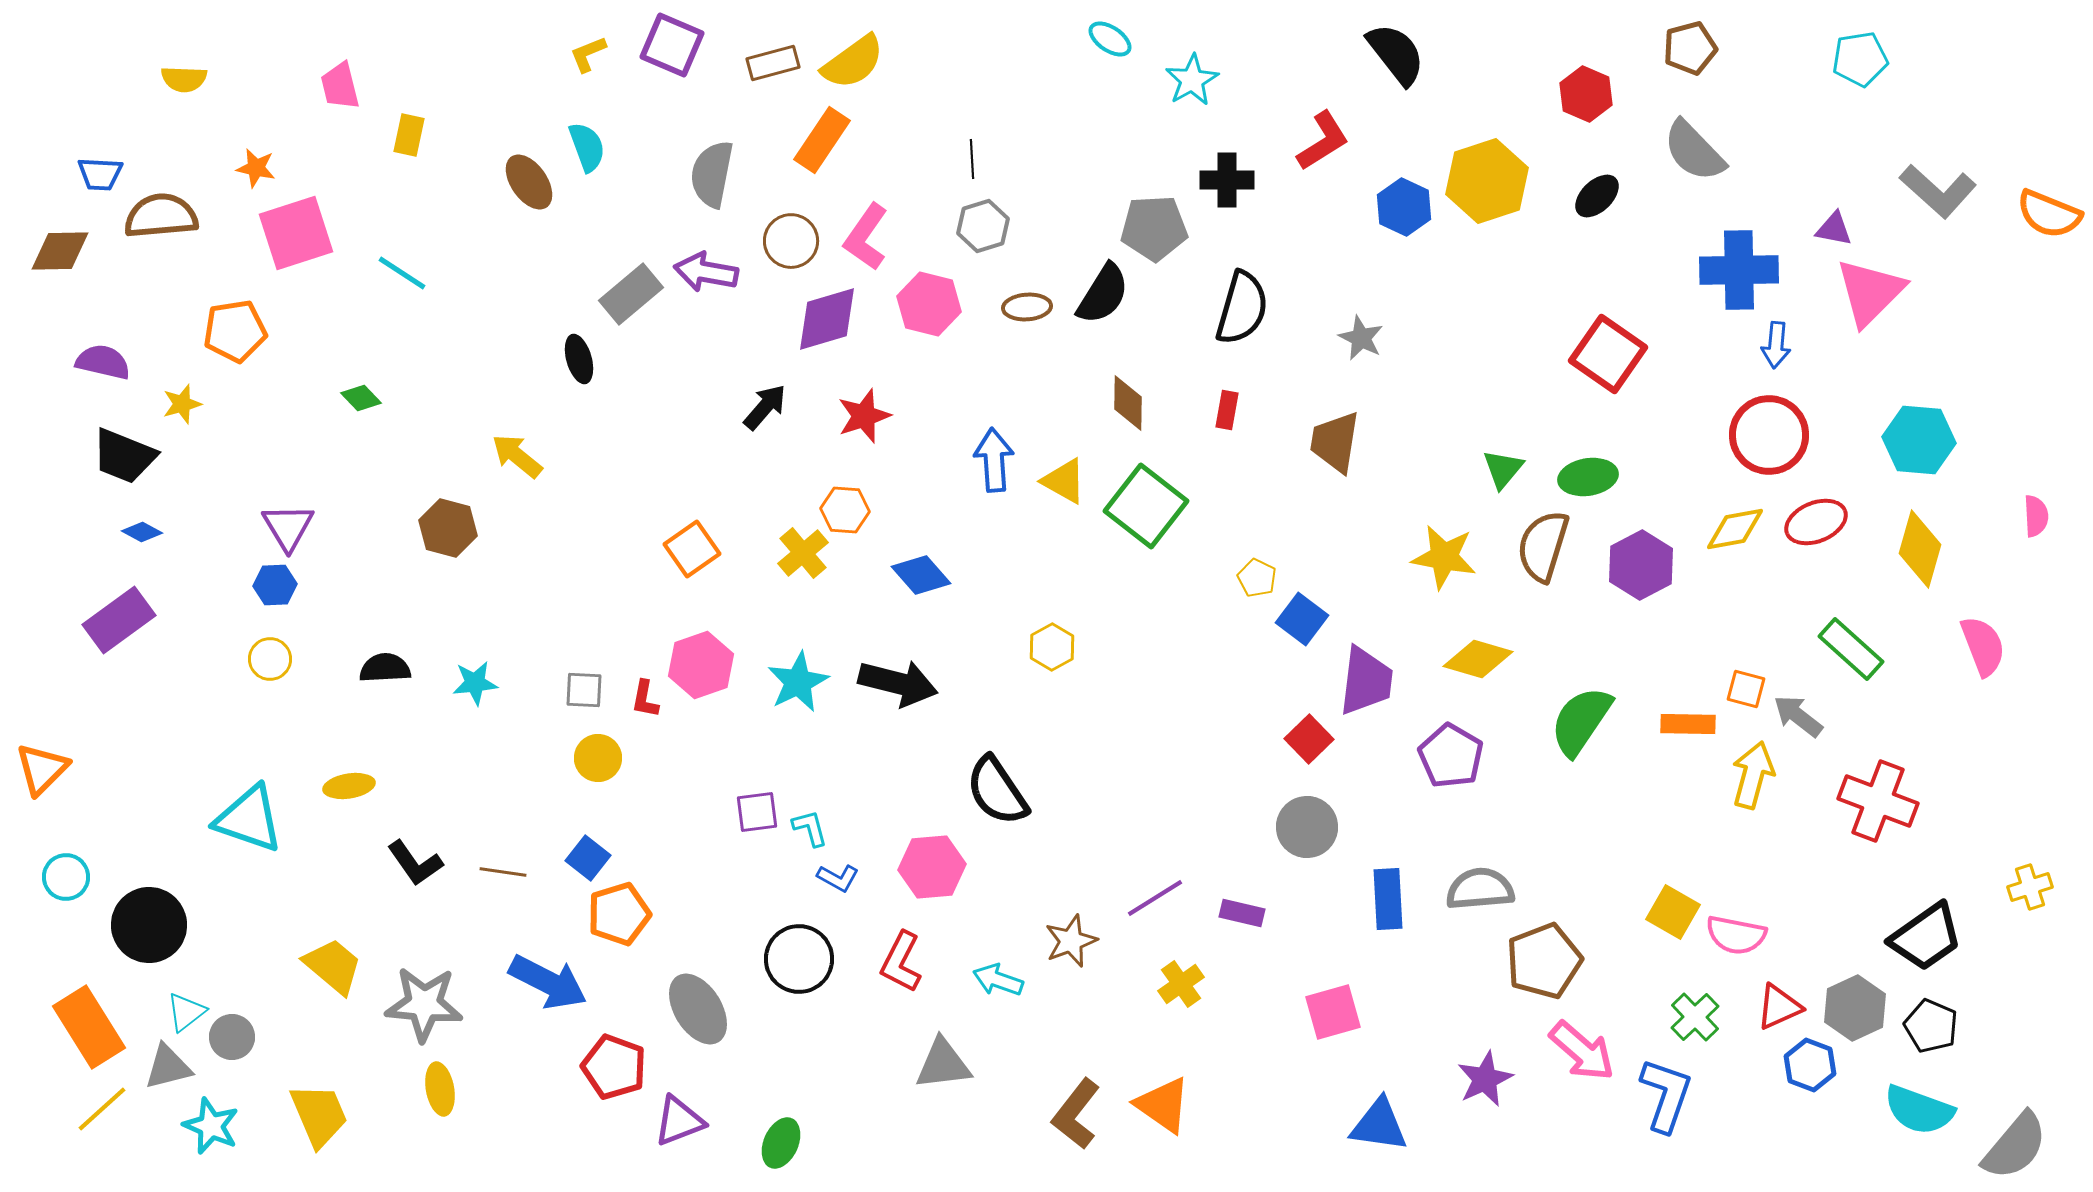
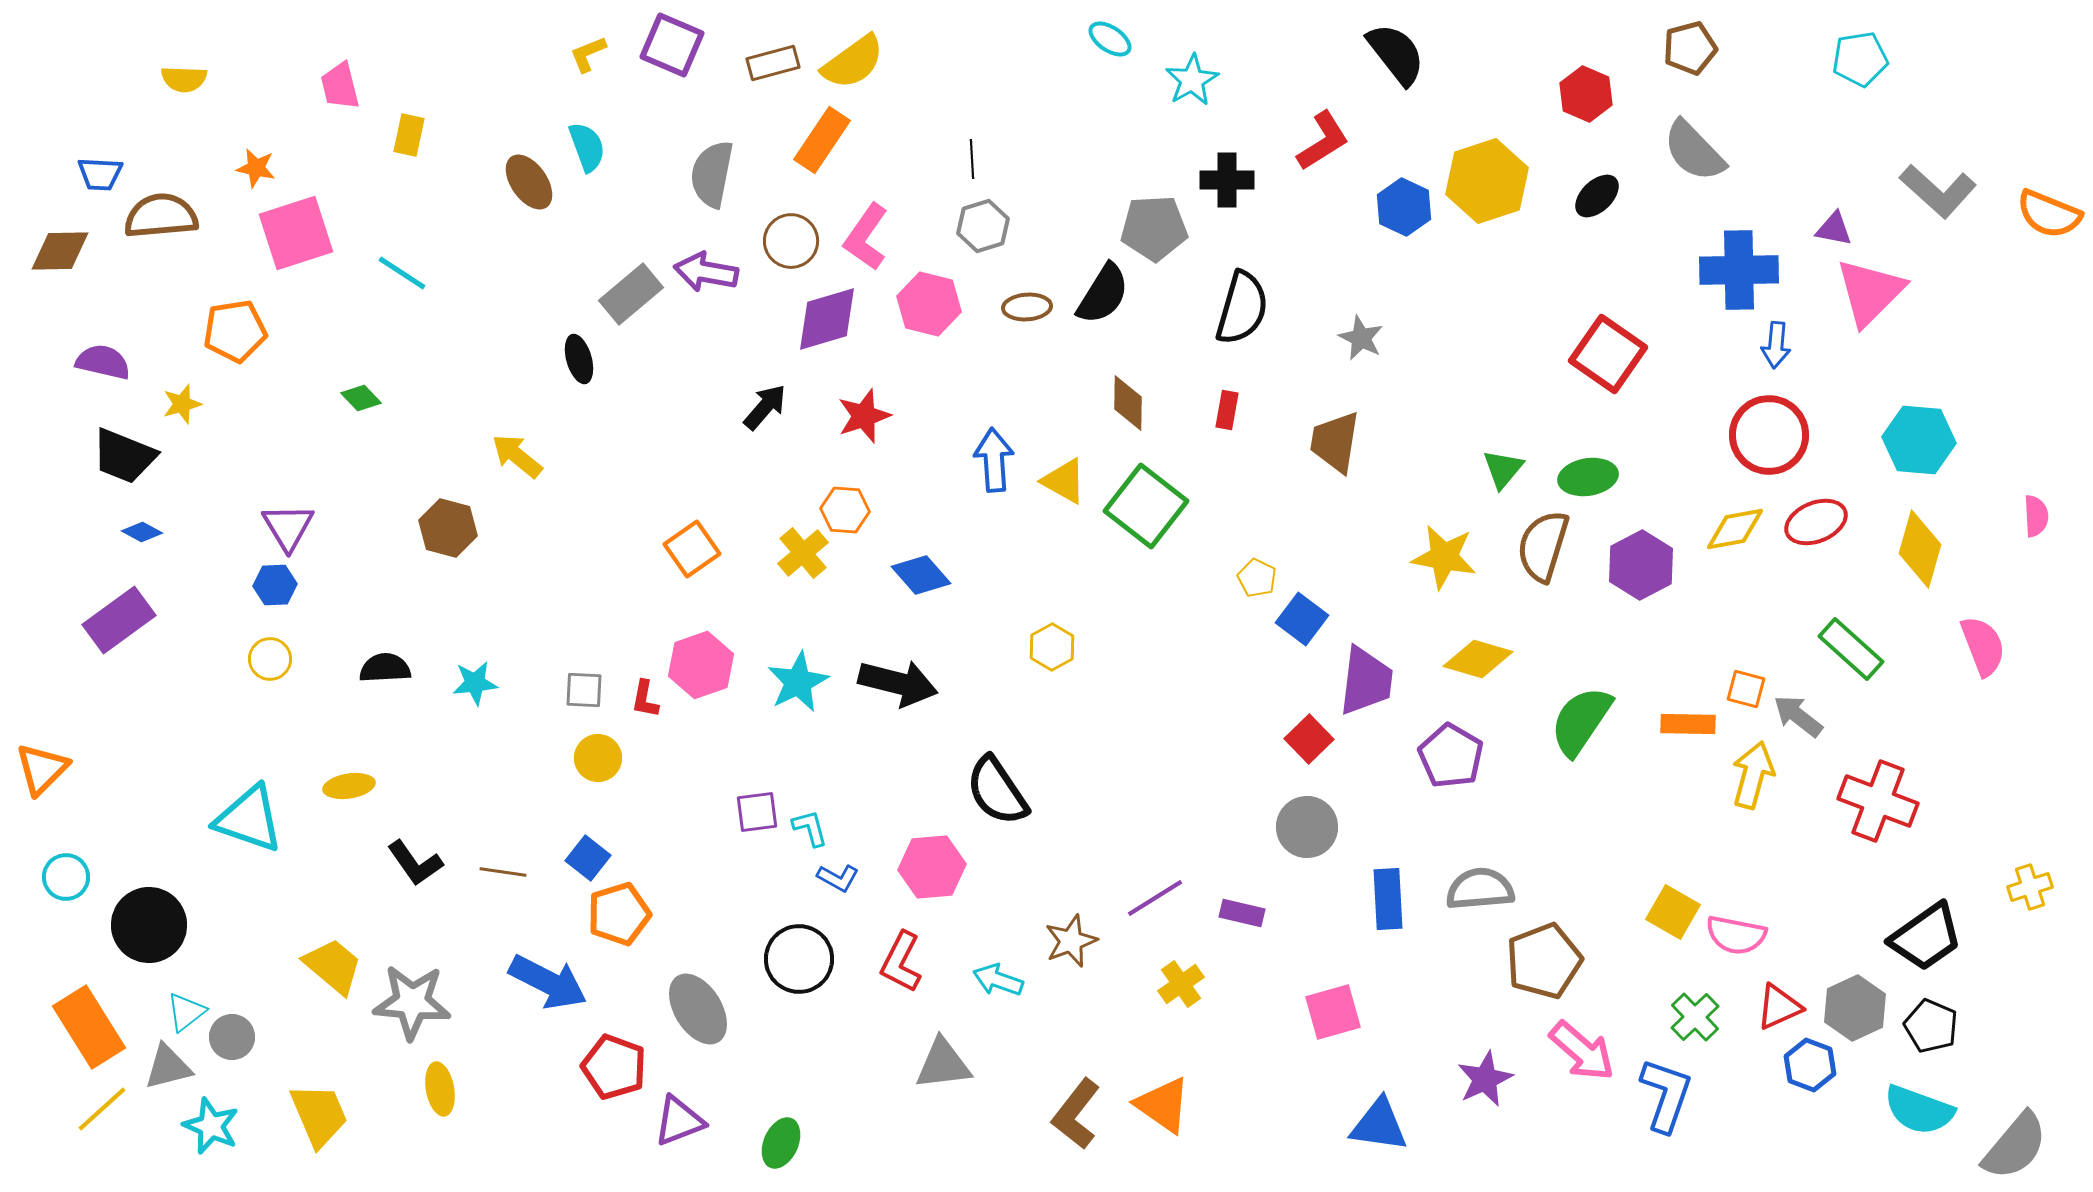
gray star at (424, 1004): moved 12 px left, 2 px up
